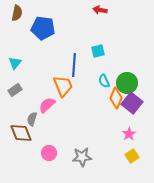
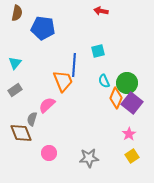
red arrow: moved 1 px right, 1 px down
orange trapezoid: moved 5 px up
gray star: moved 7 px right, 1 px down
